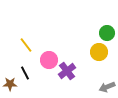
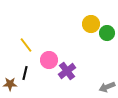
yellow circle: moved 8 px left, 28 px up
black line: rotated 40 degrees clockwise
